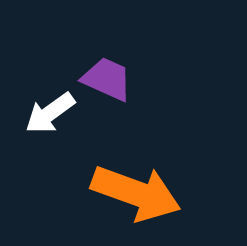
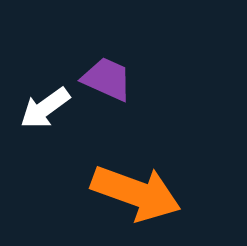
white arrow: moved 5 px left, 5 px up
